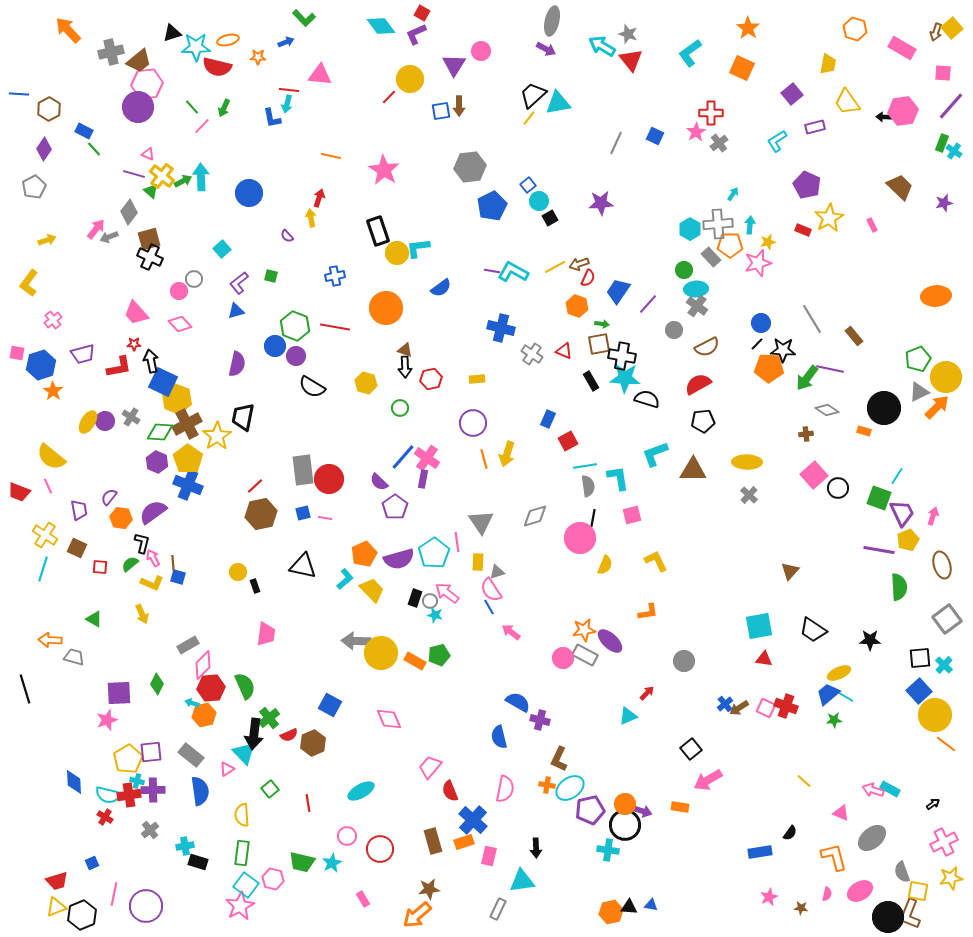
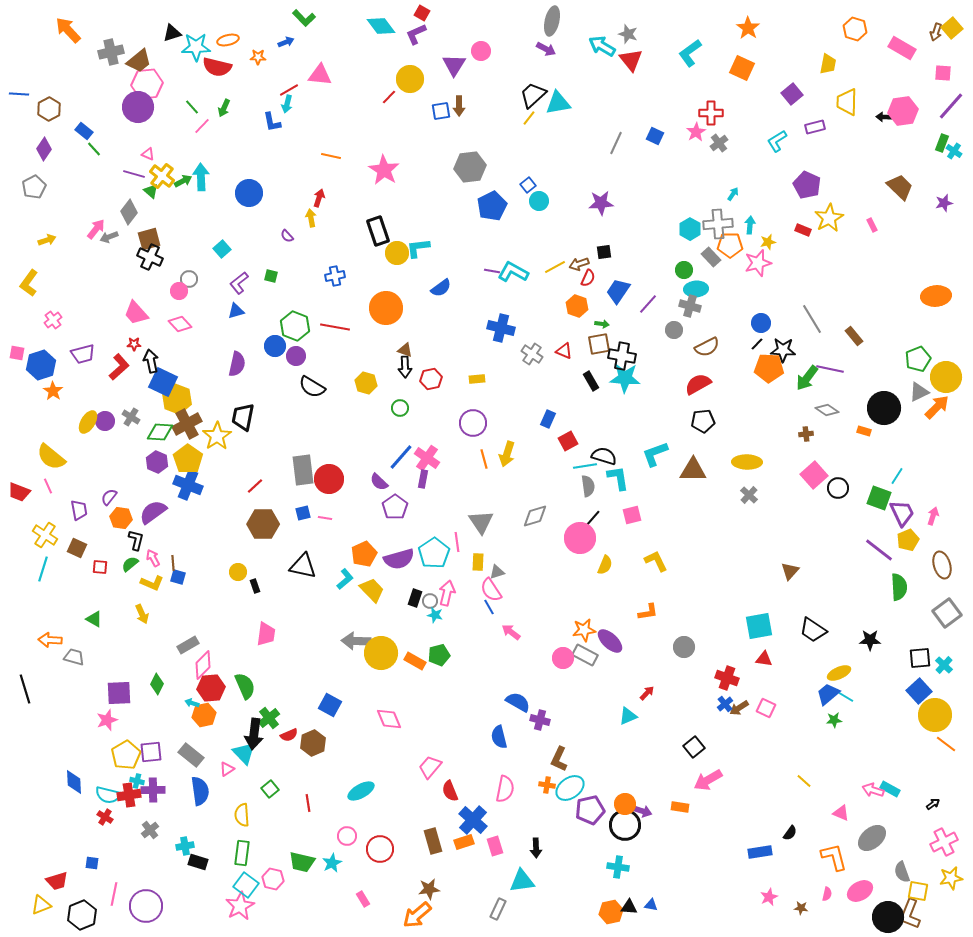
red line at (289, 90): rotated 36 degrees counterclockwise
yellow trapezoid at (847, 102): rotated 36 degrees clockwise
blue L-shape at (272, 118): moved 4 px down
blue rectangle at (84, 131): rotated 12 degrees clockwise
black square at (550, 218): moved 54 px right, 34 px down; rotated 21 degrees clockwise
gray circle at (194, 279): moved 5 px left
gray cross at (697, 306): moved 7 px left; rotated 20 degrees counterclockwise
red L-shape at (119, 367): rotated 32 degrees counterclockwise
black semicircle at (647, 399): moved 43 px left, 57 px down
blue line at (403, 457): moved 2 px left
brown hexagon at (261, 514): moved 2 px right, 10 px down; rotated 12 degrees clockwise
black line at (593, 518): rotated 30 degrees clockwise
black L-shape at (142, 543): moved 6 px left, 3 px up
purple line at (879, 550): rotated 28 degrees clockwise
pink arrow at (447, 593): rotated 65 degrees clockwise
gray square at (947, 619): moved 6 px up
gray circle at (684, 661): moved 14 px up
red cross at (786, 706): moved 59 px left, 28 px up
black square at (691, 749): moved 3 px right, 2 px up
yellow pentagon at (128, 759): moved 2 px left, 4 px up
cyan cross at (608, 850): moved 10 px right, 17 px down
pink rectangle at (489, 856): moved 6 px right, 10 px up; rotated 30 degrees counterclockwise
blue square at (92, 863): rotated 32 degrees clockwise
yellow triangle at (56, 907): moved 15 px left, 2 px up
